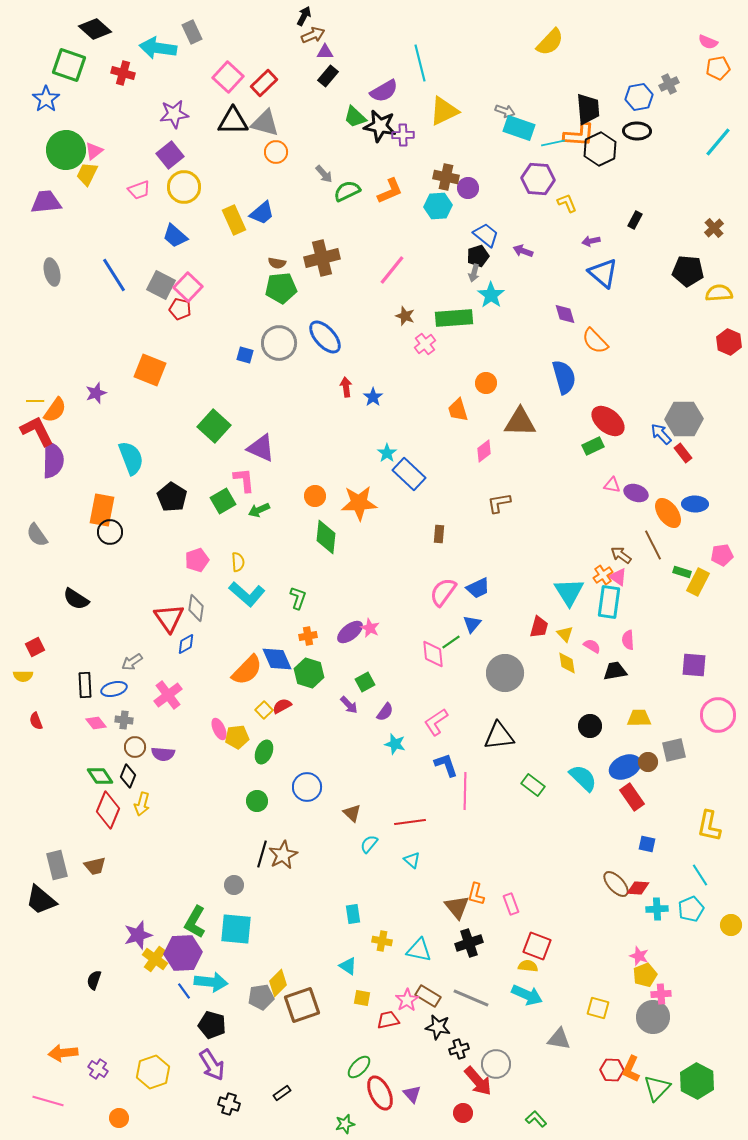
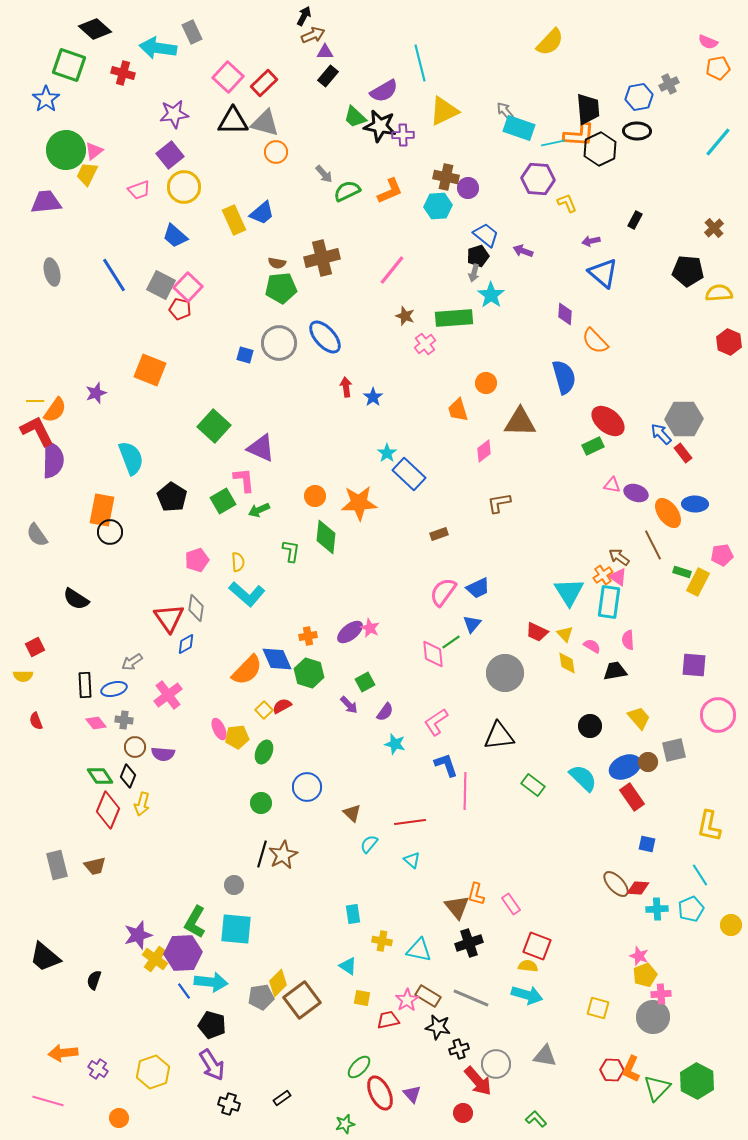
gray arrow at (505, 111): rotated 150 degrees counterclockwise
purple diamond at (565, 314): rotated 20 degrees clockwise
brown rectangle at (439, 534): rotated 66 degrees clockwise
brown arrow at (621, 555): moved 2 px left, 2 px down
green L-shape at (298, 598): moved 7 px left, 47 px up; rotated 10 degrees counterclockwise
red trapezoid at (539, 627): moved 2 px left, 5 px down; rotated 100 degrees clockwise
yellow trapezoid at (639, 718): rotated 50 degrees clockwise
green circle at (257, 801): moved 4 px right, 2 px down
black trapezoid at (41, 900): moved 4 px right, 57 px down
pink rectangle at (511, 904): rotated 15 degrees counterclockwise
cyan arrow at (527, 995): rotated 8 degrees counterclockwise
brown square at (302, 1005): moved 5 px up; rotated 18 degrees counterclockwise
gray triangle at (559, 1039): moved 14 px left, 17 px down
black rectangle at (282, 1093): moved 5 px down
